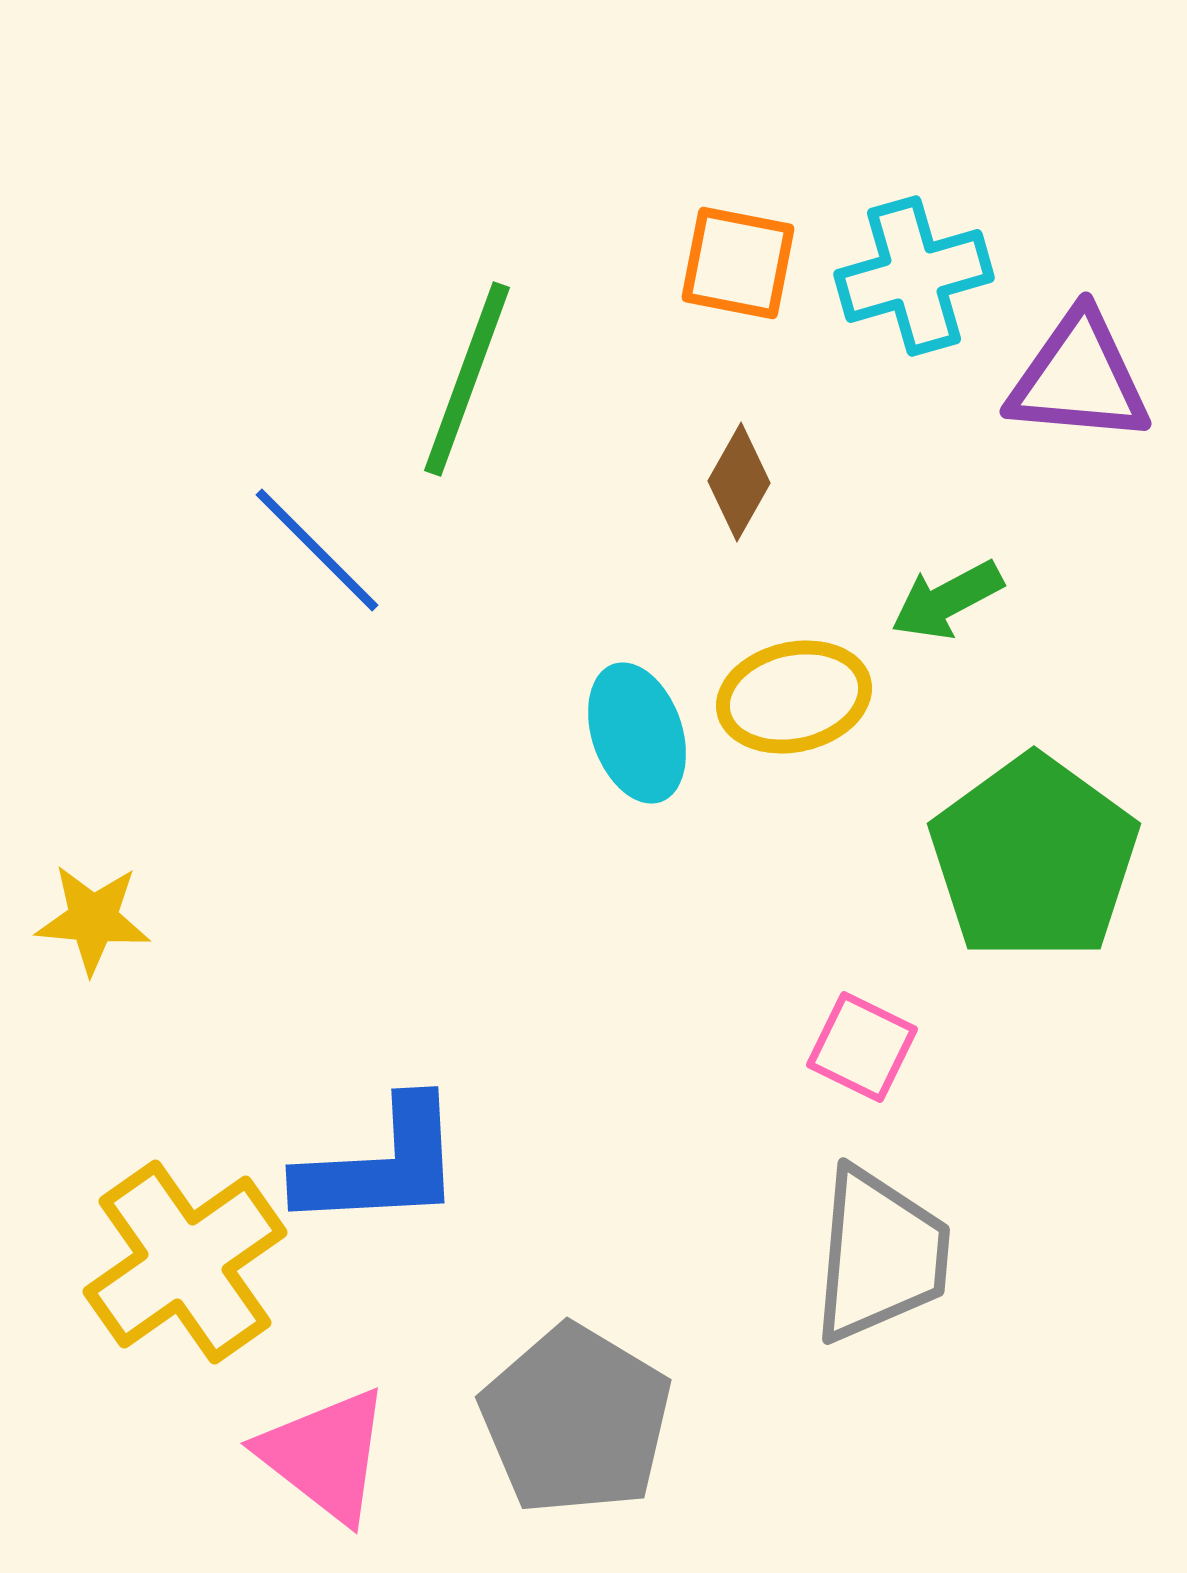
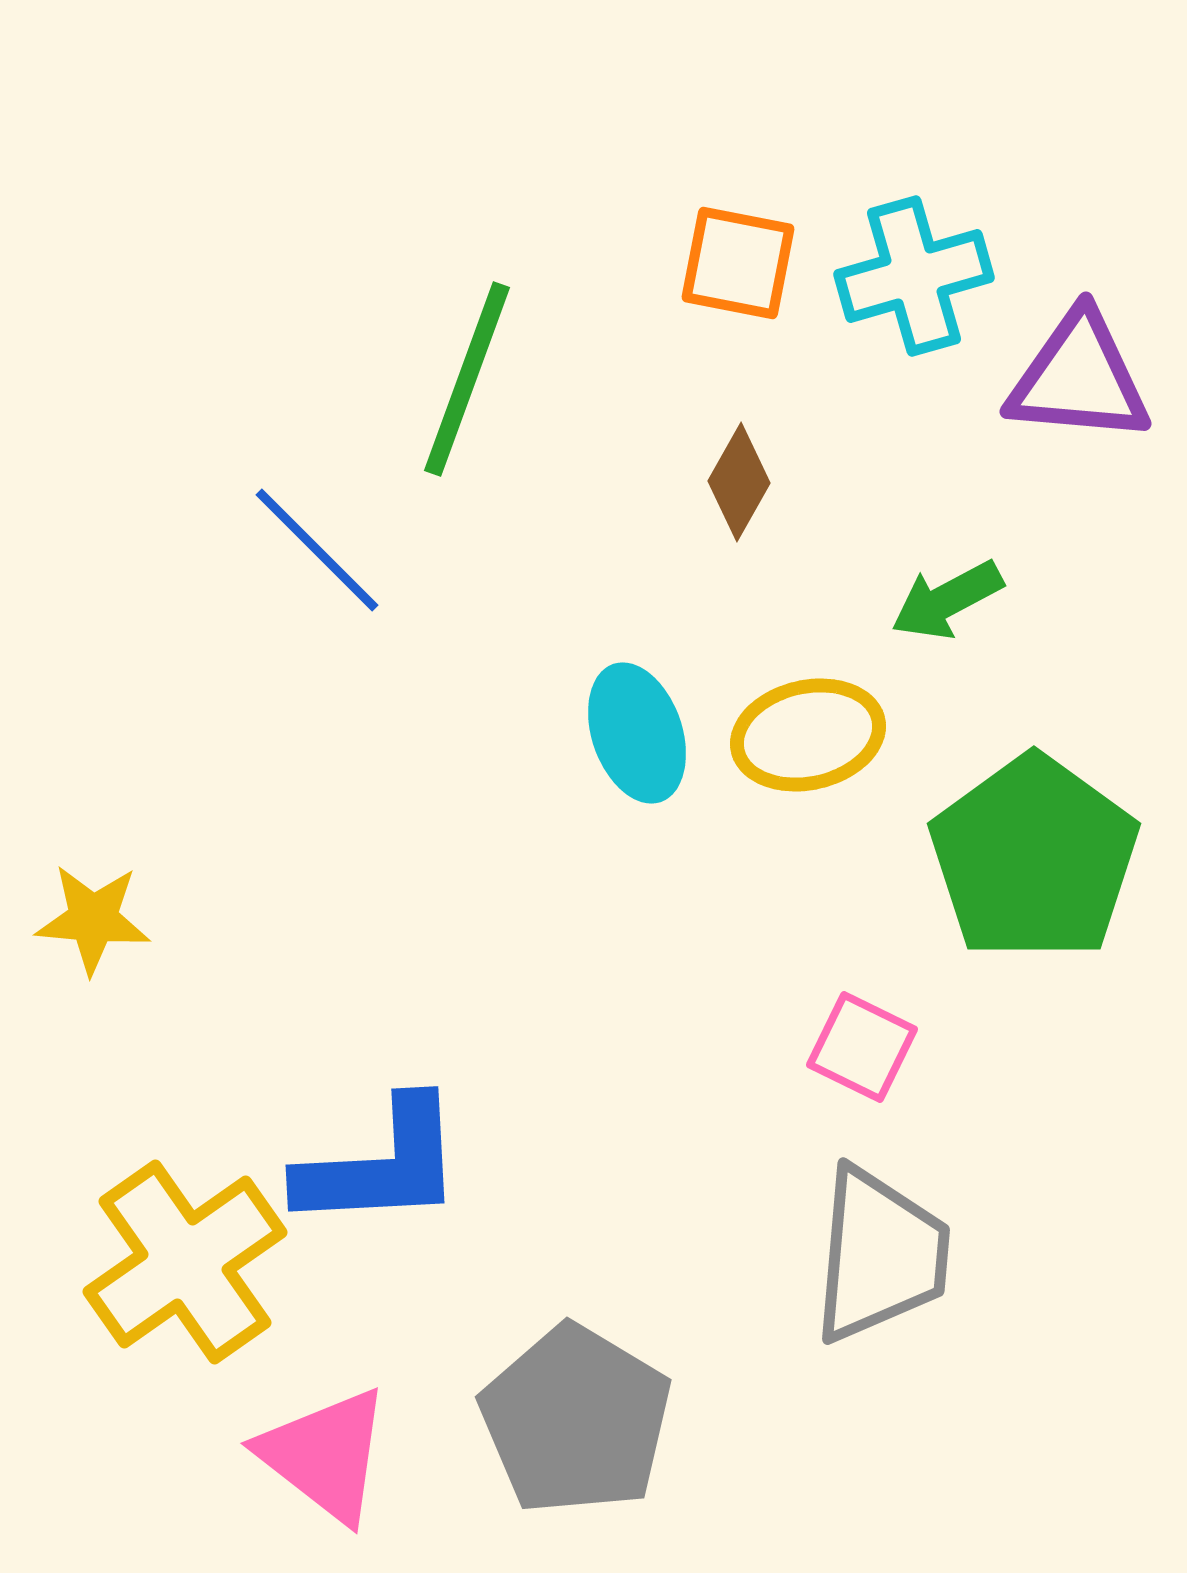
yellow ellipse: moved 14 px right, 38 px down
